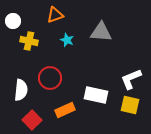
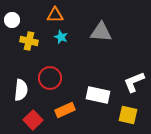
orange triangle: rotated 18 degrees clockwise
white circle: moved 1 px left, 1 px up
cyan star: moved 6 px left, 3 px up
white L-shape: moved 3 px right, 3 px down
white rectangle: moved 2 px right
yellow square: moved 2 px left, 10 px down
red square: moved 1 px right
